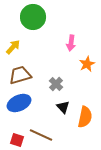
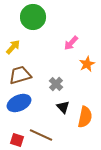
pink arrow: rotated 35 degrees clockwise
